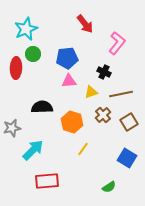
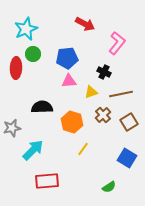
red arrow: rotated 24 degrees counterclockwise
